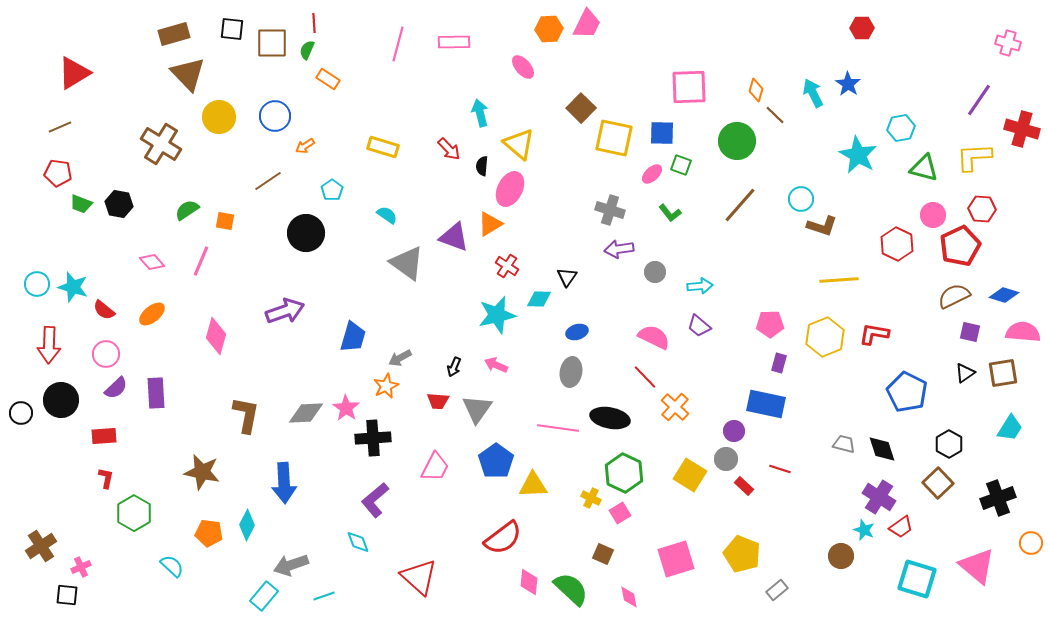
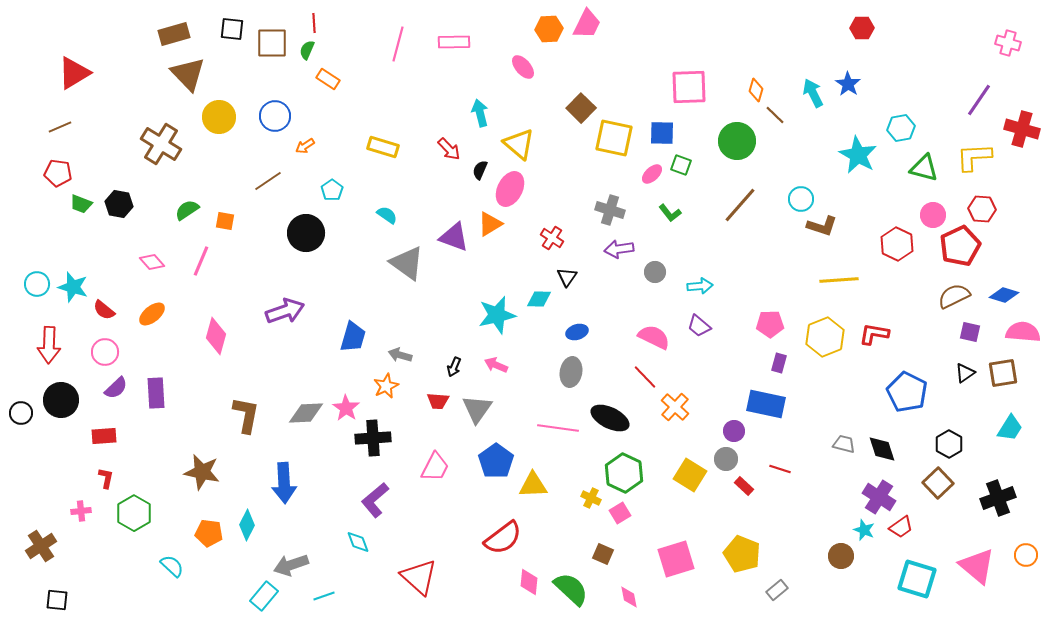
black semicircle at (482, 166): moved 2 px left, 4 px down; rotated 18 degrees clockwise
red cross at (507, 266): moved 45 px right, 28 px up
pink circle at (106, 354): moved 1 px left, 2 px up
gray arrow at (400, 358): moved 3 px up; rotated 45 degrees clockwise
black ellipse at (610, 418): rotated 15 degrees clockwise
orange circle at (1031, 543): moved 5 px left, 12 px down
pink cross at (81, 567): moved 56 px up; rotated 18 degrees clockwise
black square at (67, 595): moved 10 px left, 5 px down
